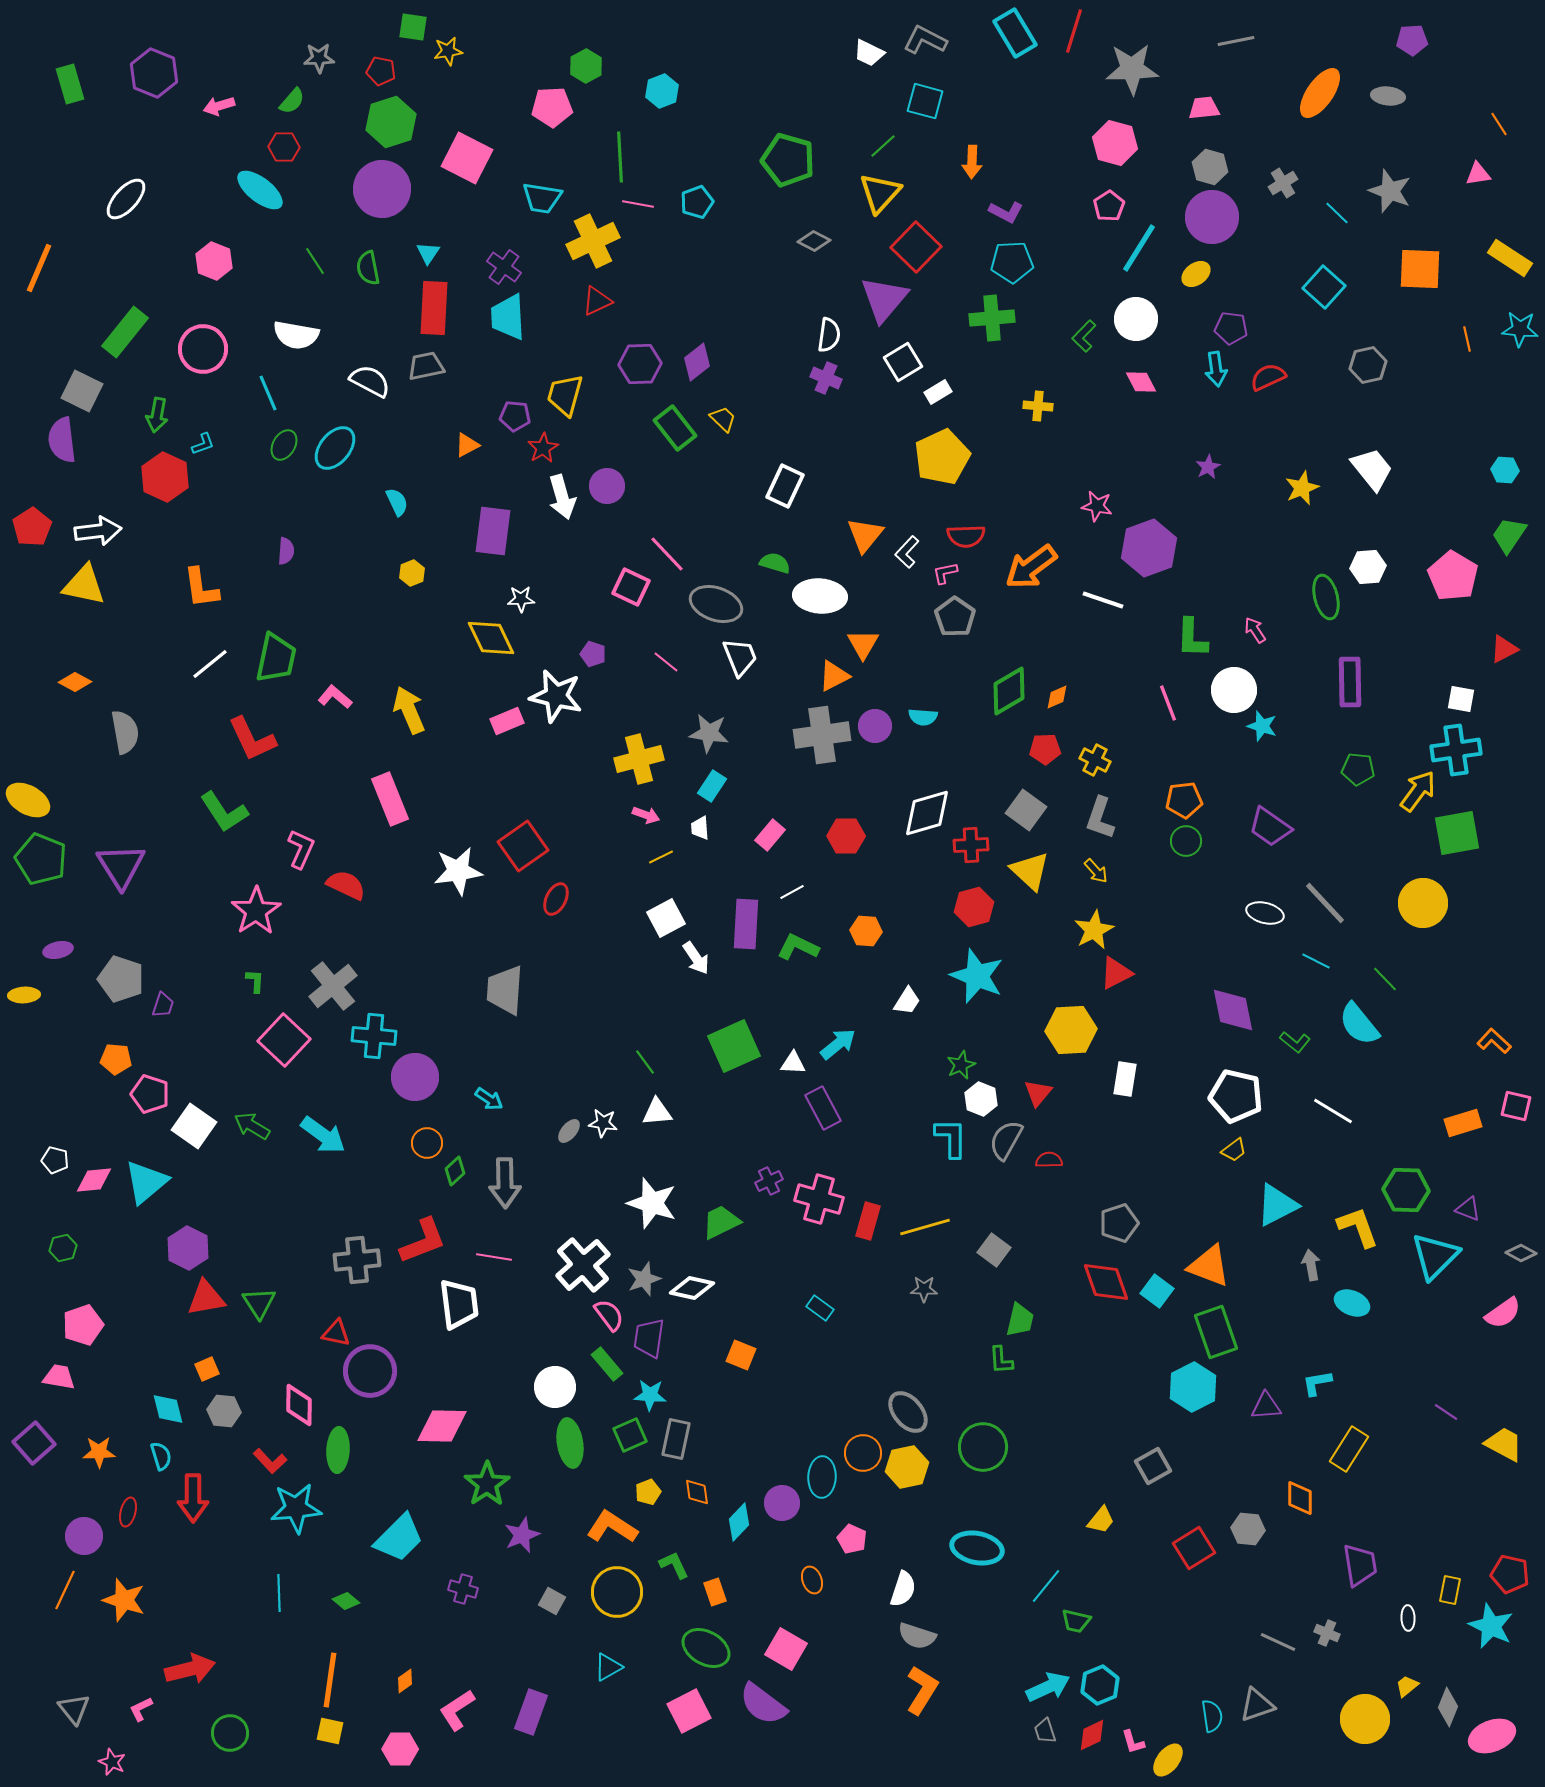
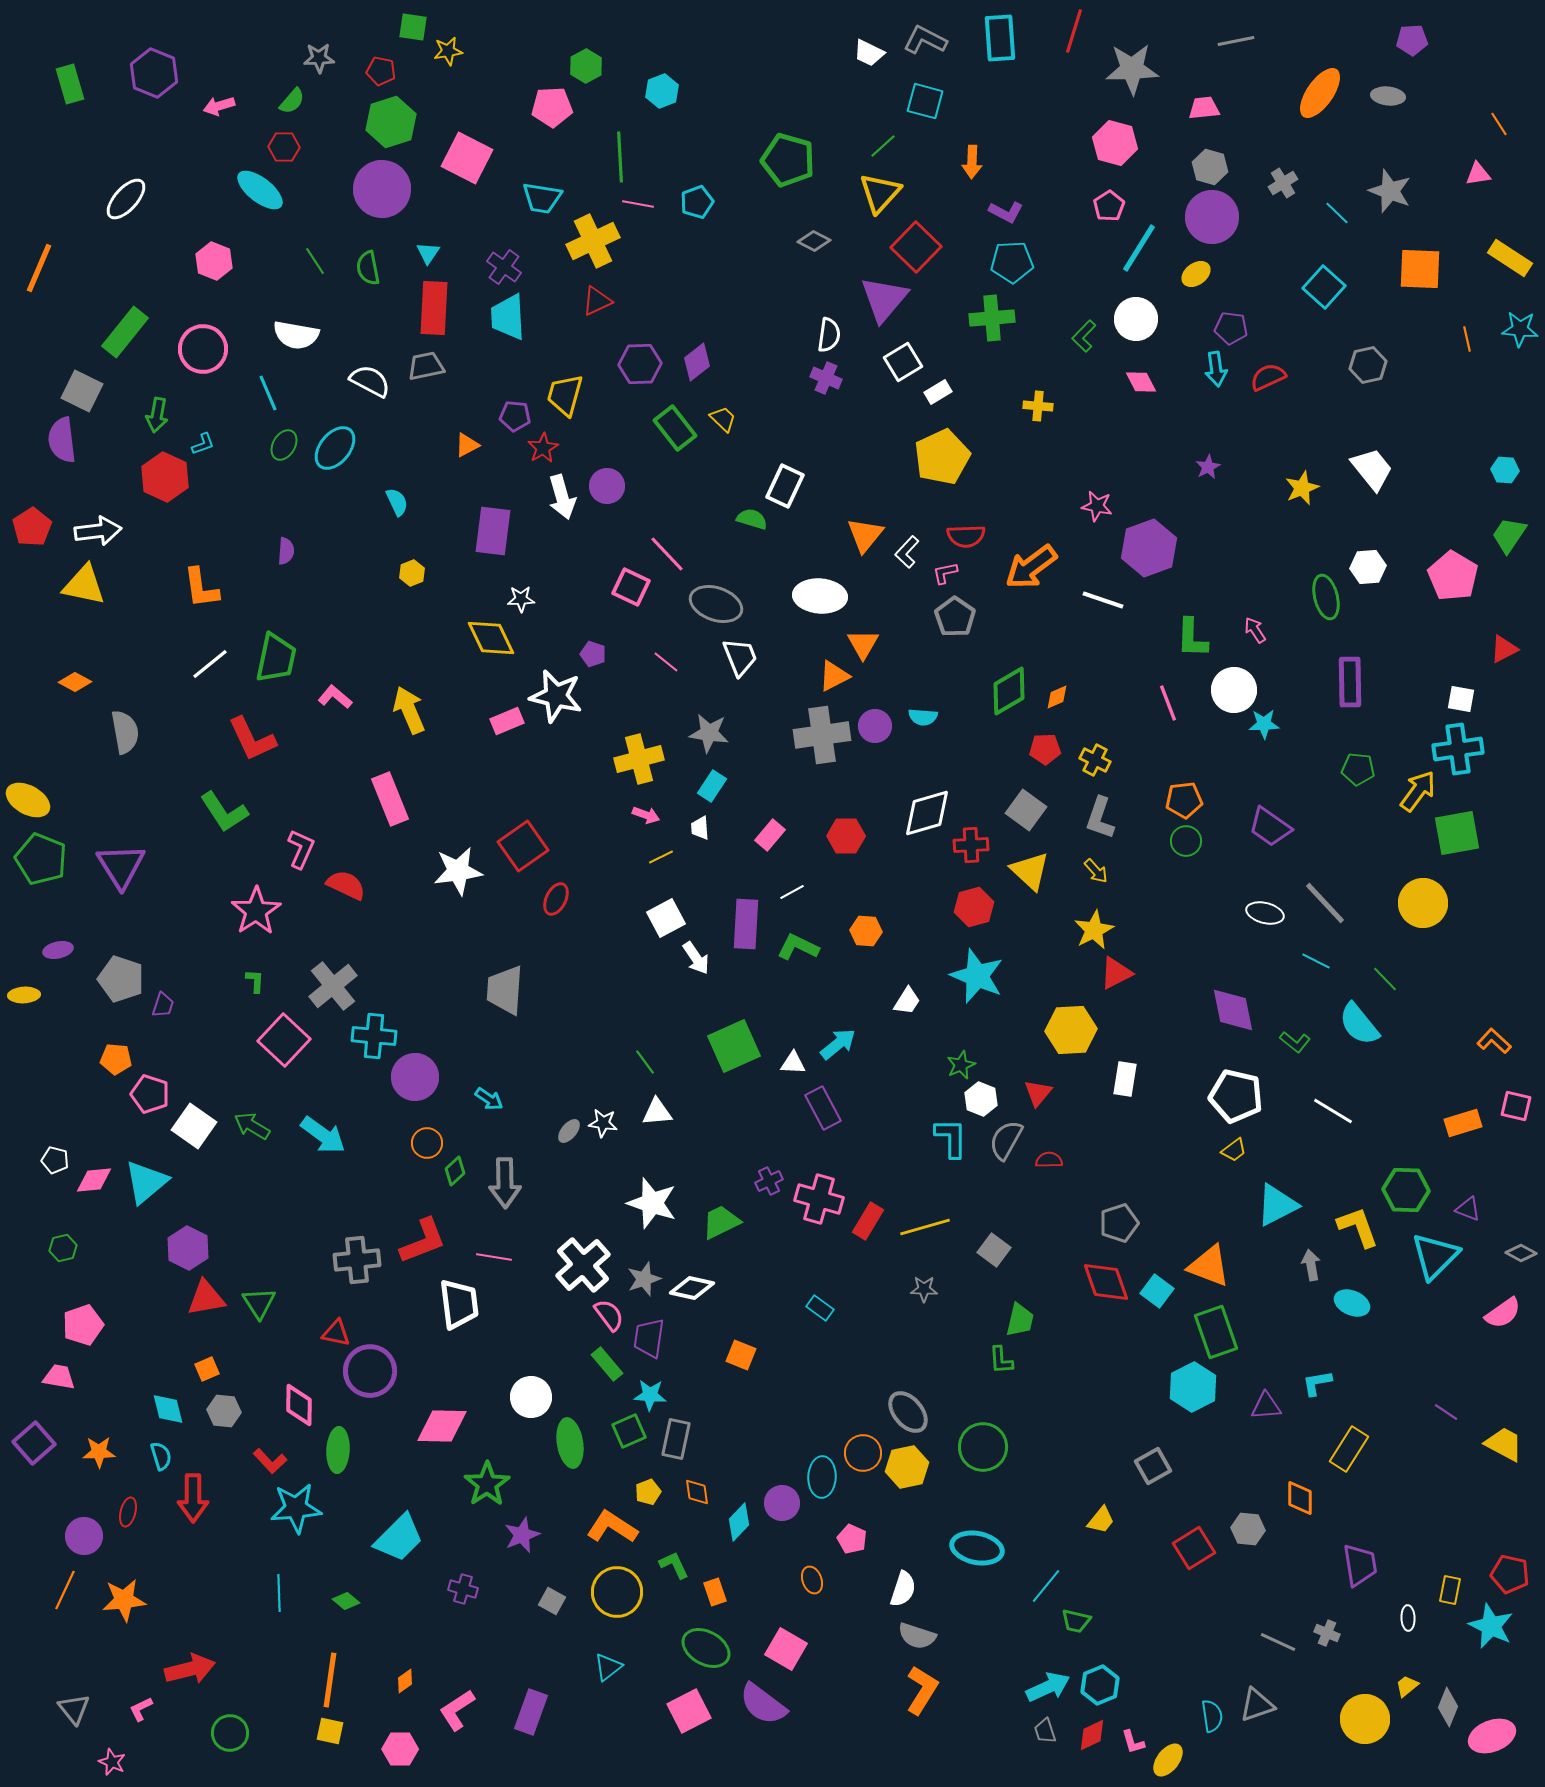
cyan rectangle at (1015, 33): moved 15 px left, 5 px down; rotated 27 degrees clockwise
green semicircle at (775, 563): moved 23 px left, 44 px up
cyan star at (1262, 726): moved 2 px right, 2 px up; rotated 20 degrees counterclockwise
cyan cross at (1456, 750): moved 2 px right, 1 px up
red rectangle at (868, 1221): rotated 15 degrees clockwise
white circle at (555, 1387): moved 24 px left, 10 px down
green square at (630, 1435): moved 1 px left, 4 px up
orange star at (124, 1600): rotated 24 degrees counterclockwise
cyan triangle at (608, 1667): rotated 8 degrees counterclockwise
